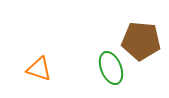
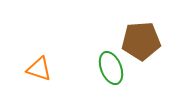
brown pentagon: rotated 9 degrees counterclockwise
